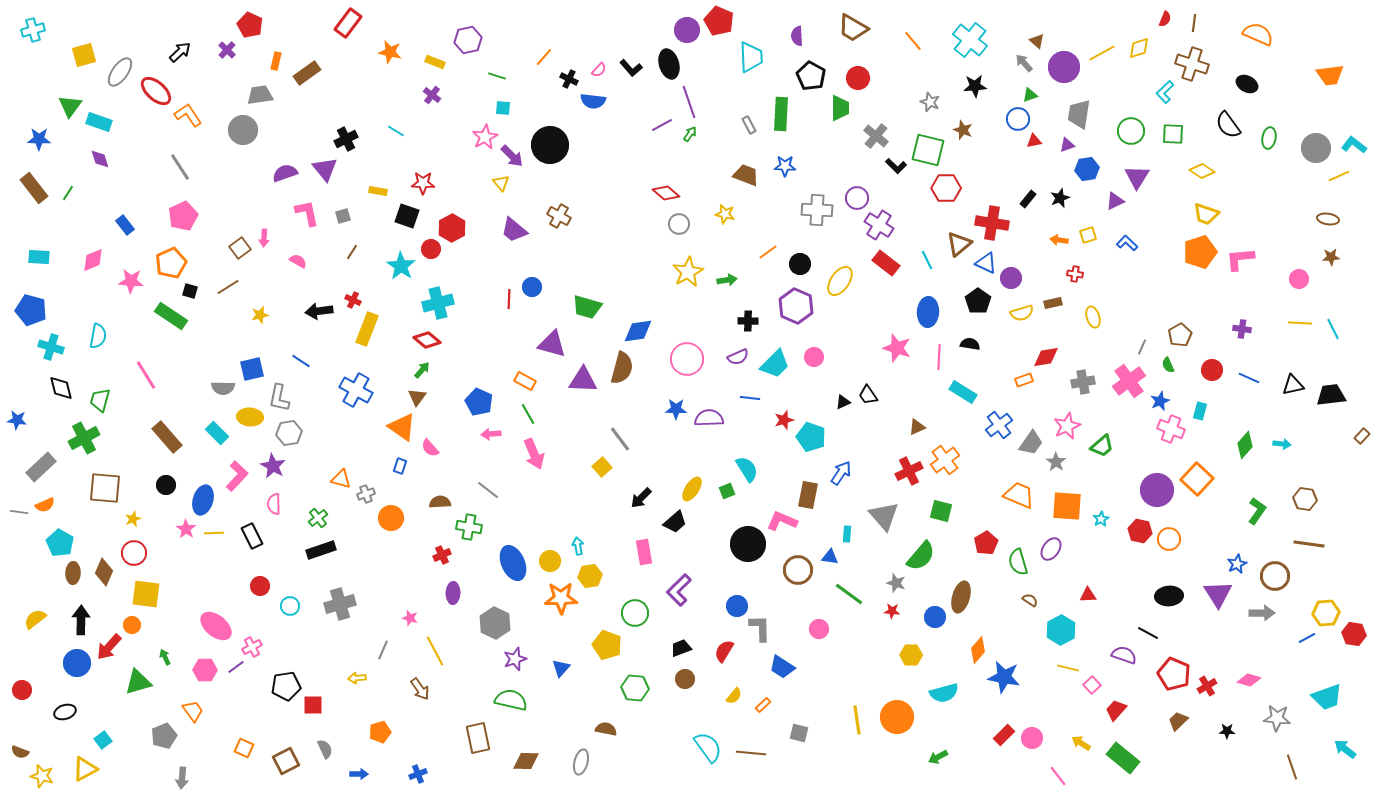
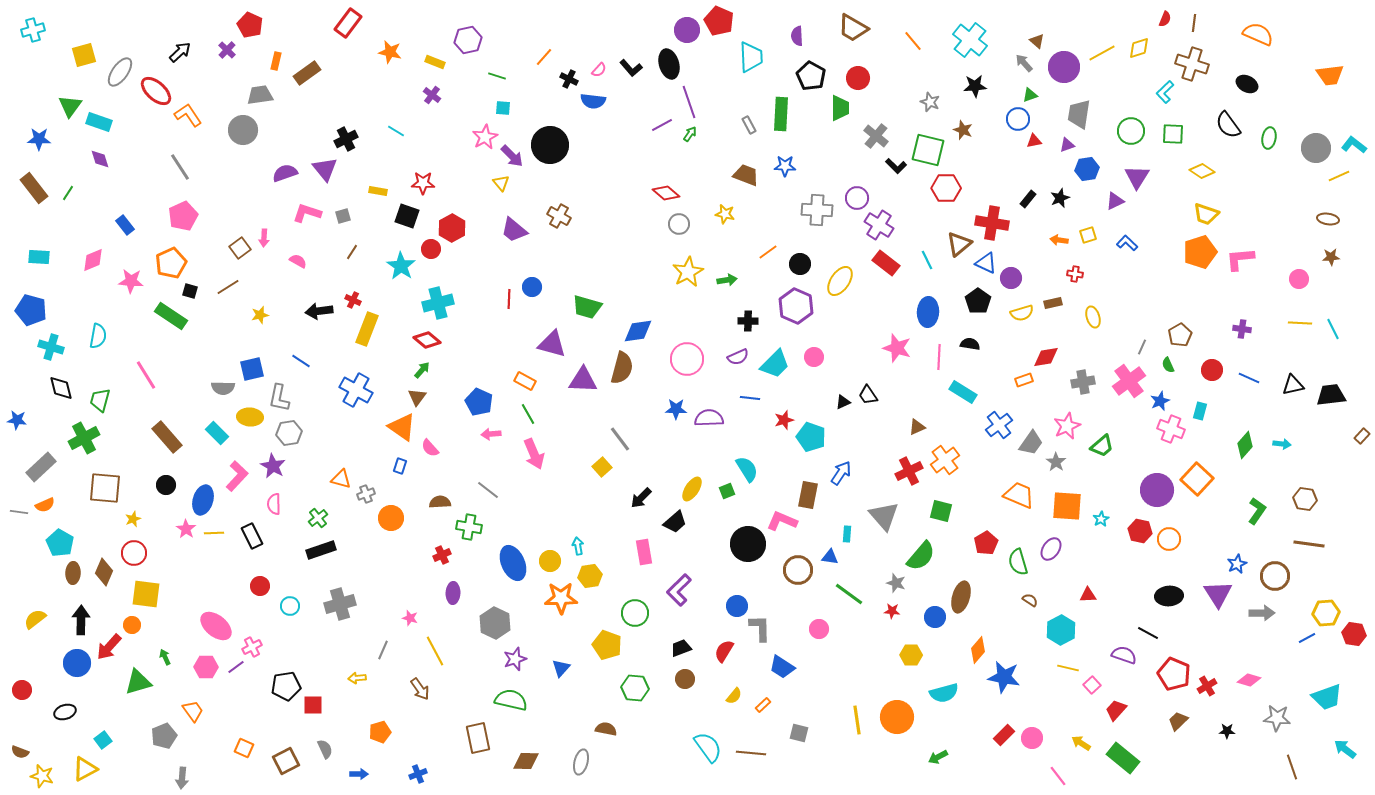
pink L-shape at (307, 213): rotated 60 degrees counterclockwise
pink hexagon at (205, 670): moved 1 px right, 3 px up
